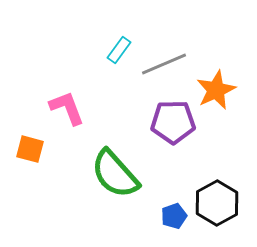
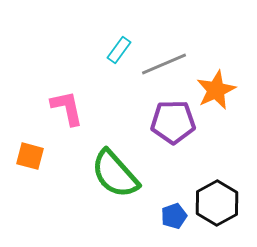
pink L-shape: rotated 9 degrees clockwise
orange square: moved 7 px down
